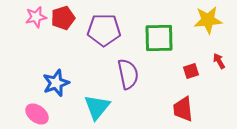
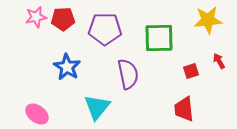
red pentagon: moved 1 px down; rotated 15 degrees clockwise
purple pentagon: moved 1 px right, 1 px up
blue star: moved 11 px right, 16 px up; rotated 20 degrees counterclockwise
red trapezoid: moved 1 px right
